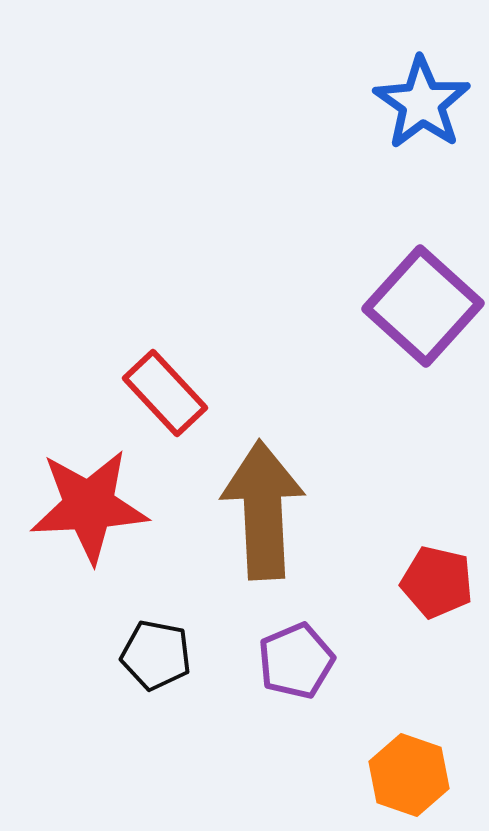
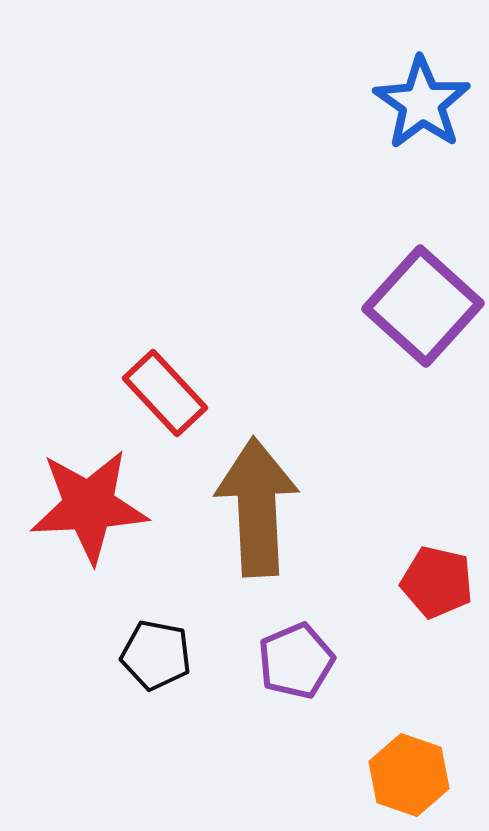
brown arrow: moved 6 px left, 3 px up
